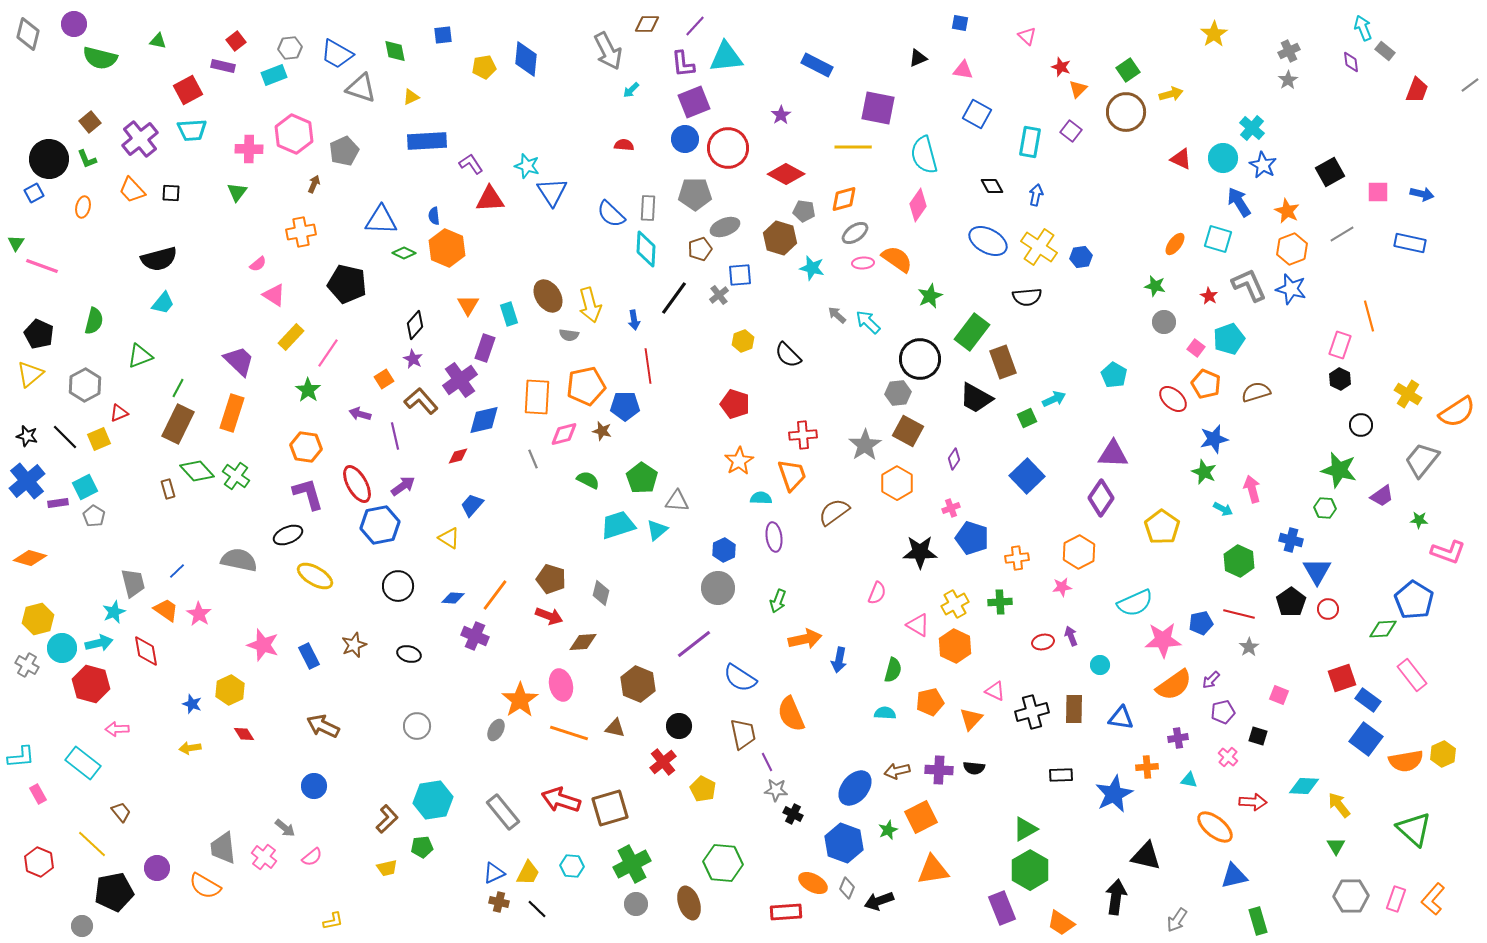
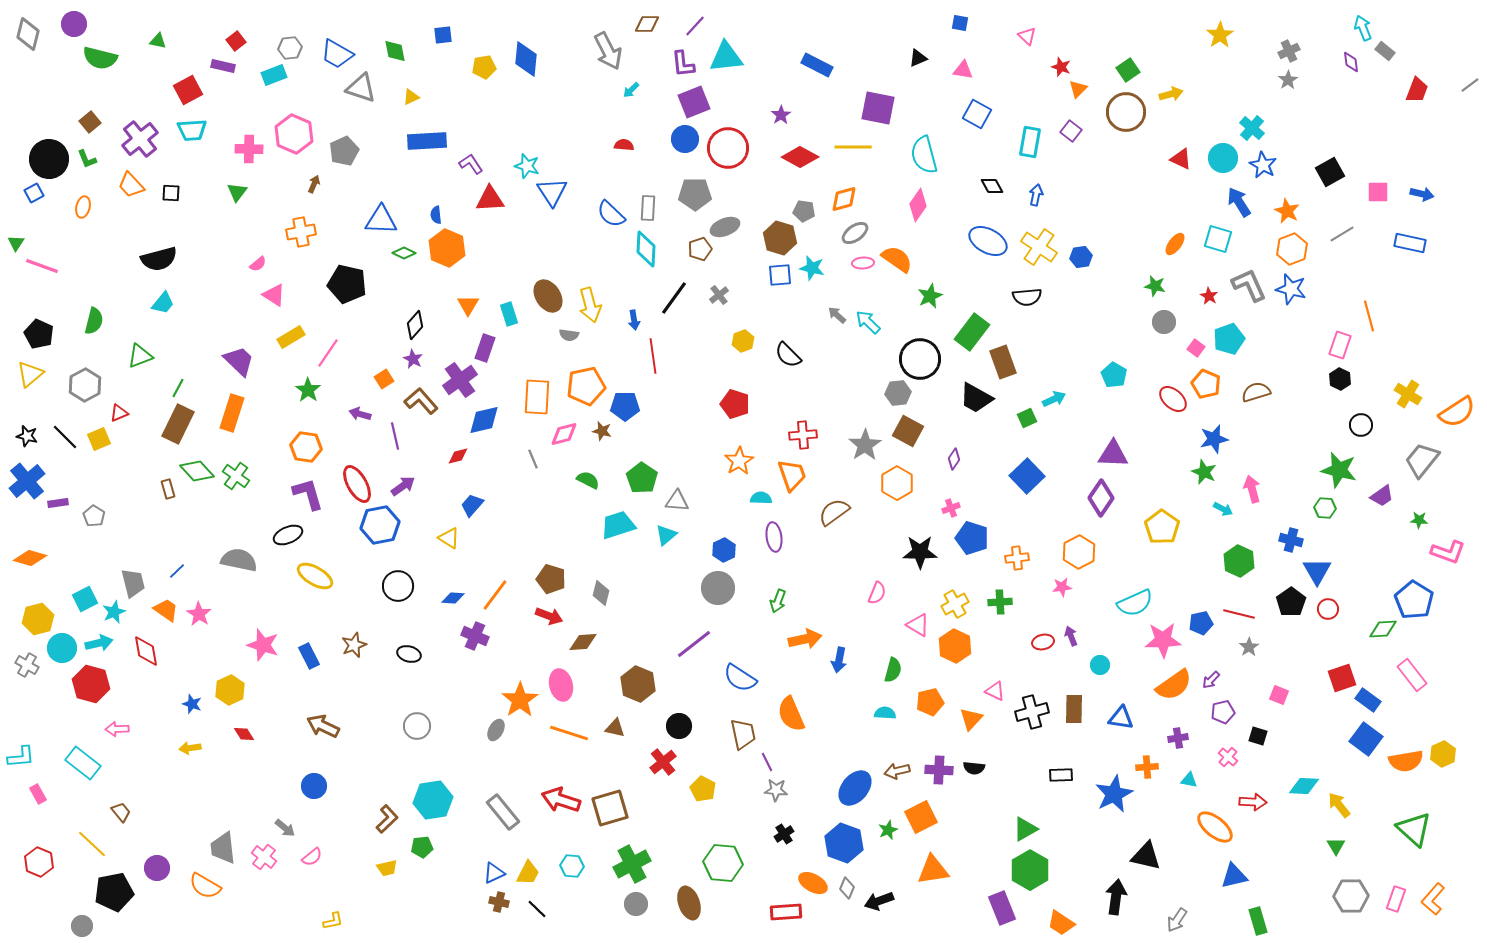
yellow star at (1214, 34): moved 6 px right, 1 px down
red diamond at (786, 174): moved 14 px right, 17 px up
orange trapezoid at (132, 190): moved 1 px left, 5 px up
blue semicircle at (434, 216): moved 2 px right, 1 px up
blue square at (740, 275): moved 40 px right
yellow rectangle at (291, 337): rotated 16 degrees clockwise
red line at (648, 366): moved 5 px right, 10 px up
cyan square at (85, 487): moved 112 px down
cyan triangle at (657, 530): moved 9 px right, 5 px down
black cross at (793, 814): moved 9 px left, 20 px down; rotated 30 degrees clockwise
